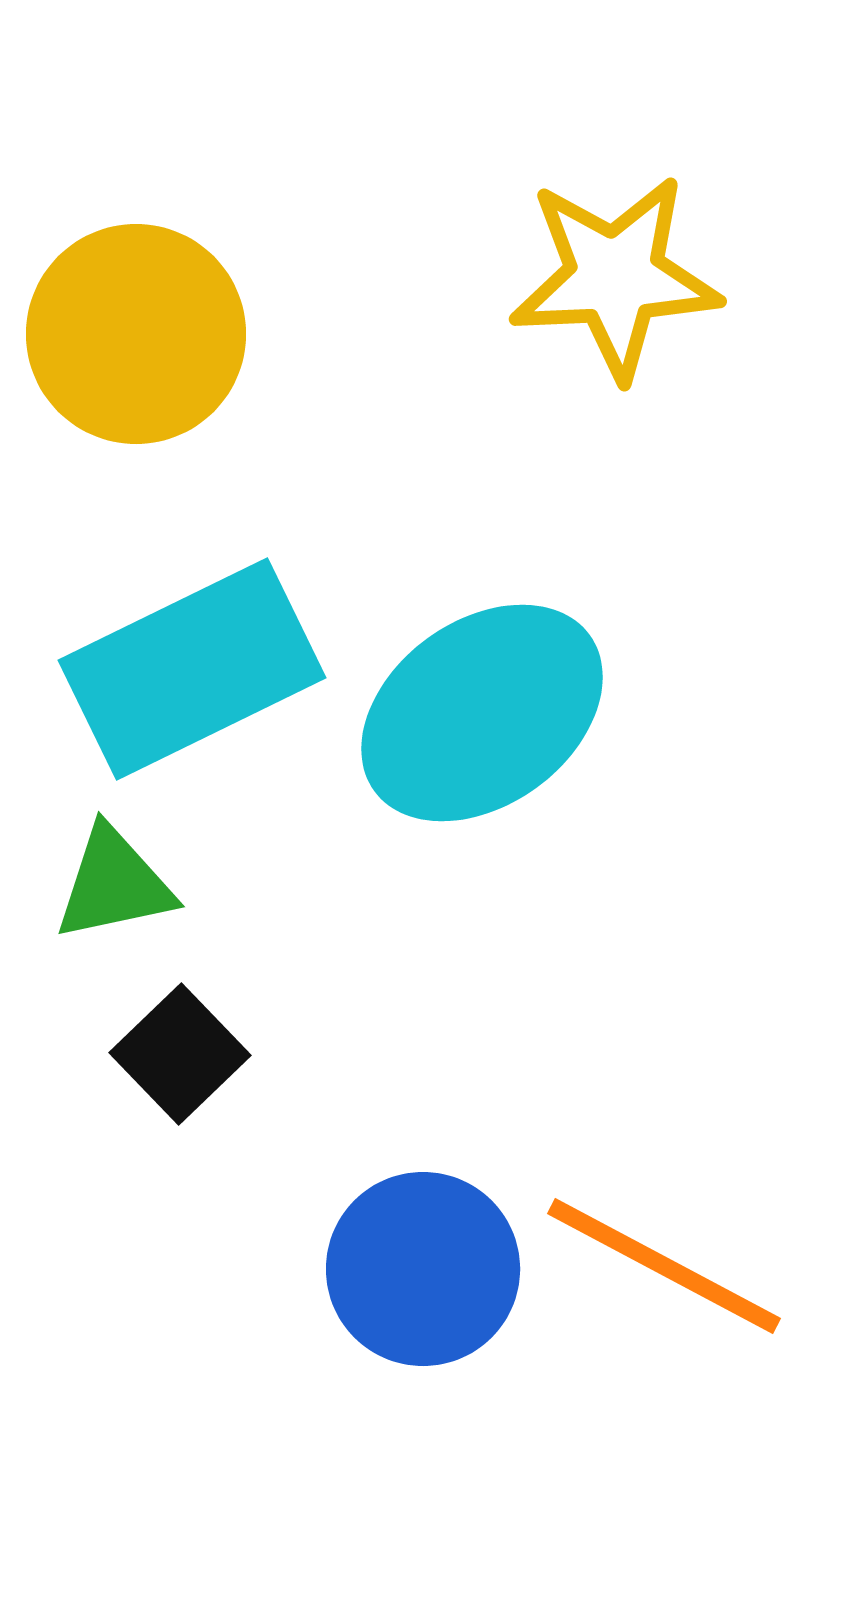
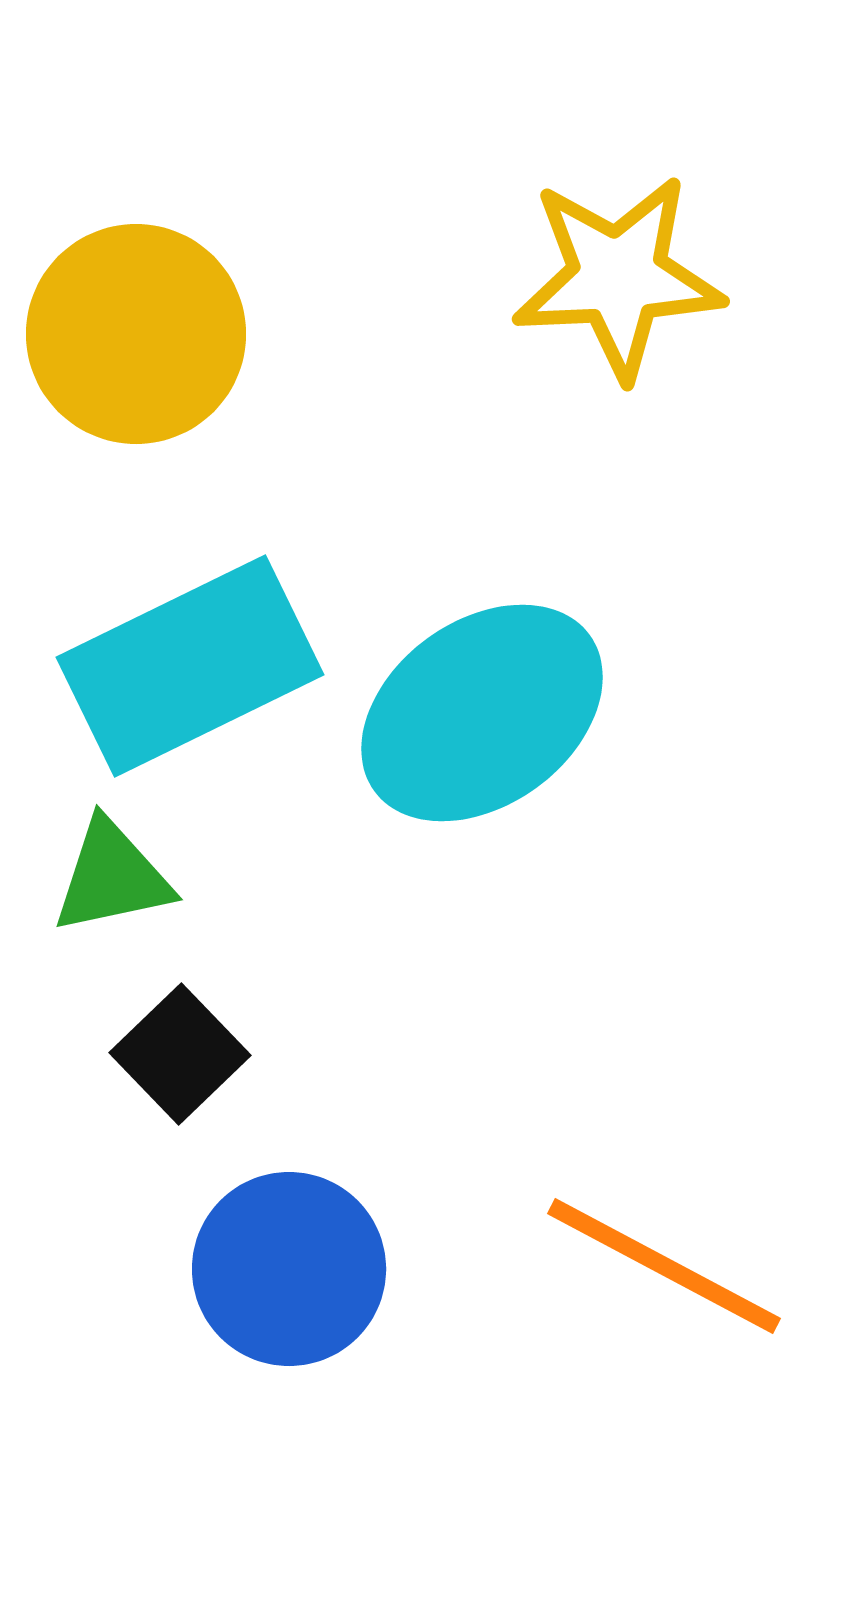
yellow star: moved 3 px right
cyan rectangle: moved 2 px left, 3 px up
green triangle: moved 2 px left, 7 px up
blue circle: moved 134 px left
